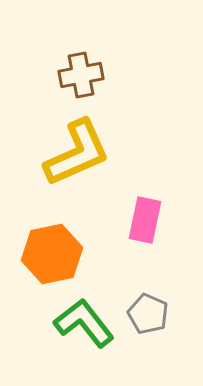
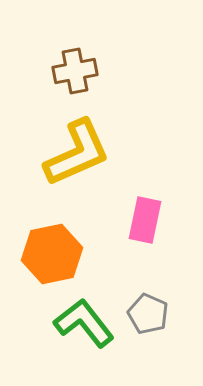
brown cross: moved 6 px left, 4 px up
